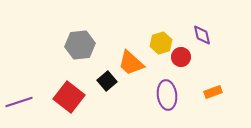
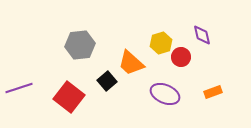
purple ellipse: moved 2 px left, 1 px up; rotated 60 degrees counterclockwise
purple line: moved 14 px up
